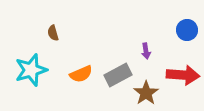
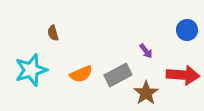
purple arrow: rotated 28 degrees counterclockwise
